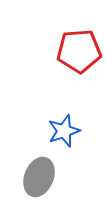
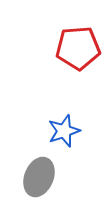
red pentagon: moved 1 px left, 3 px up
